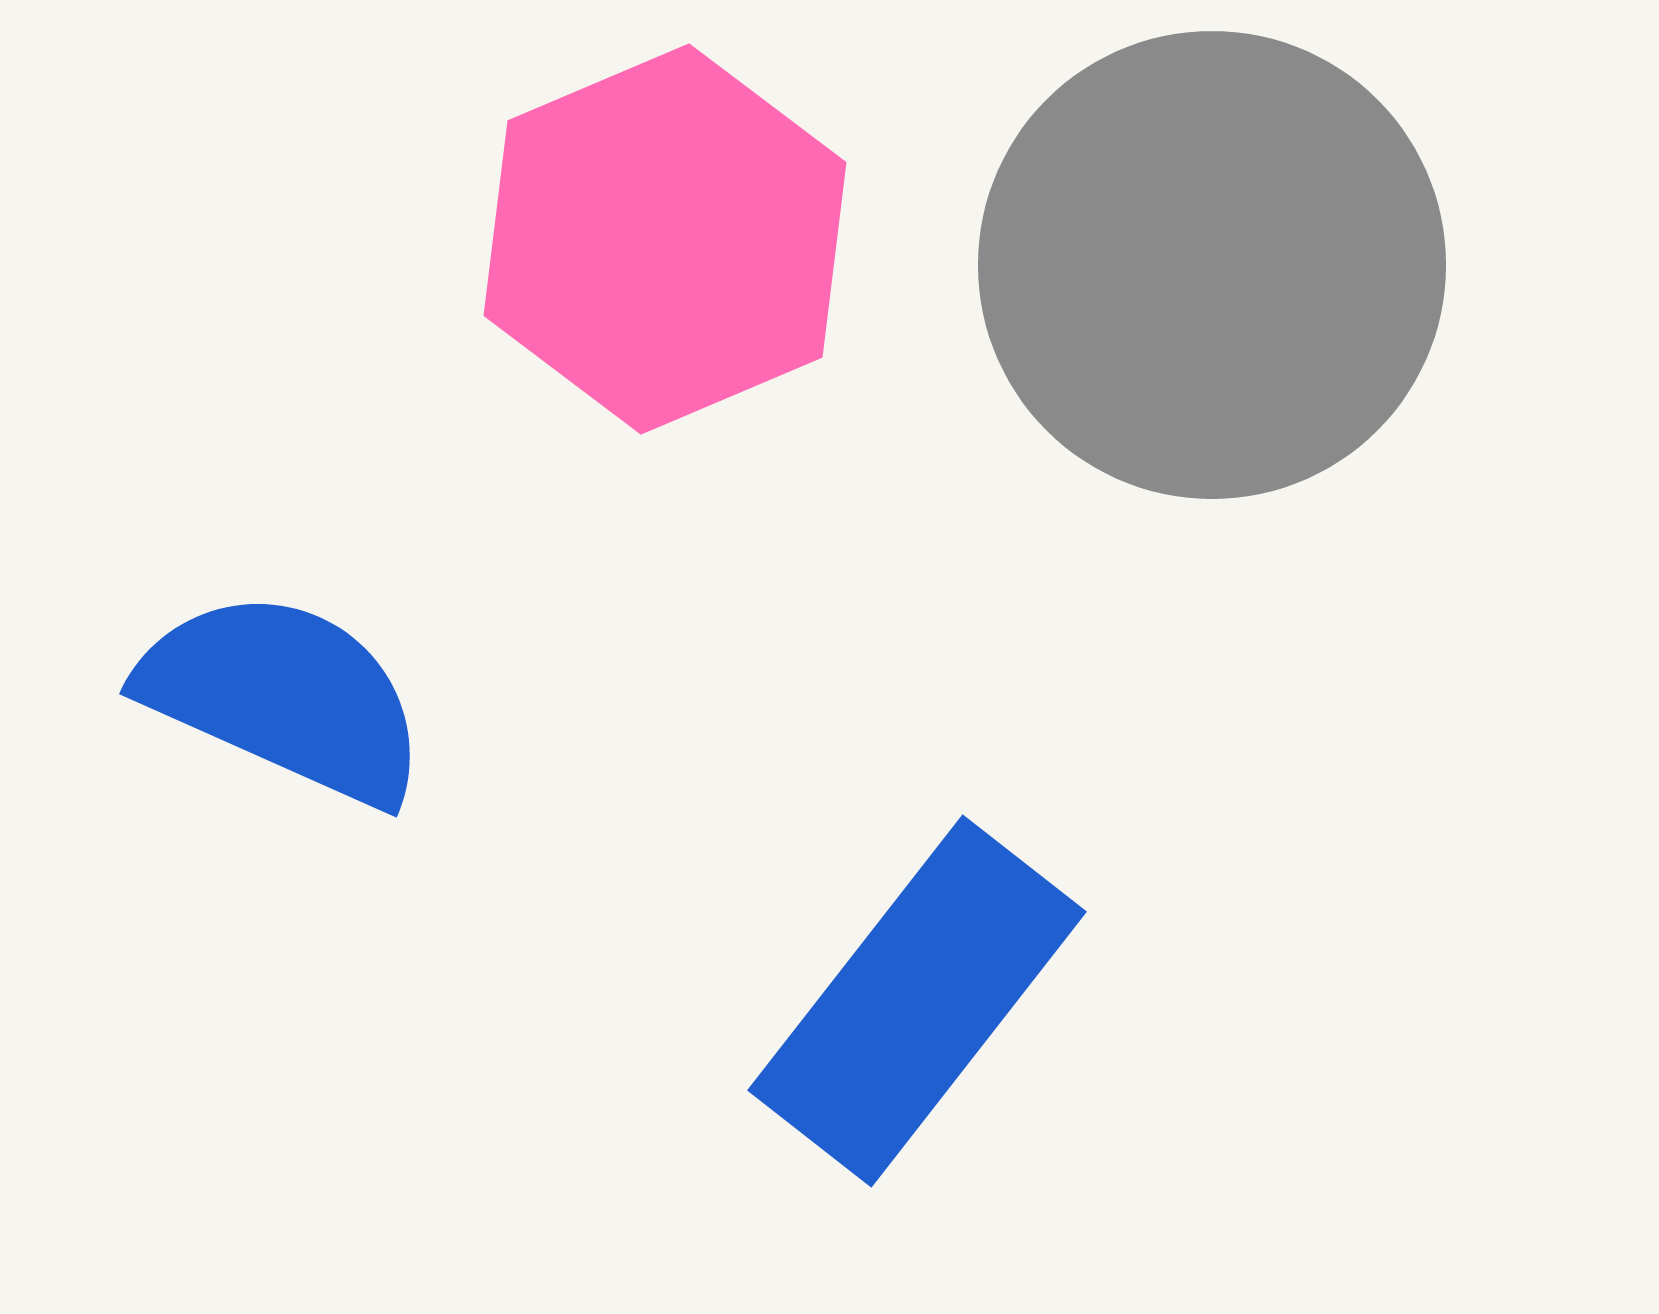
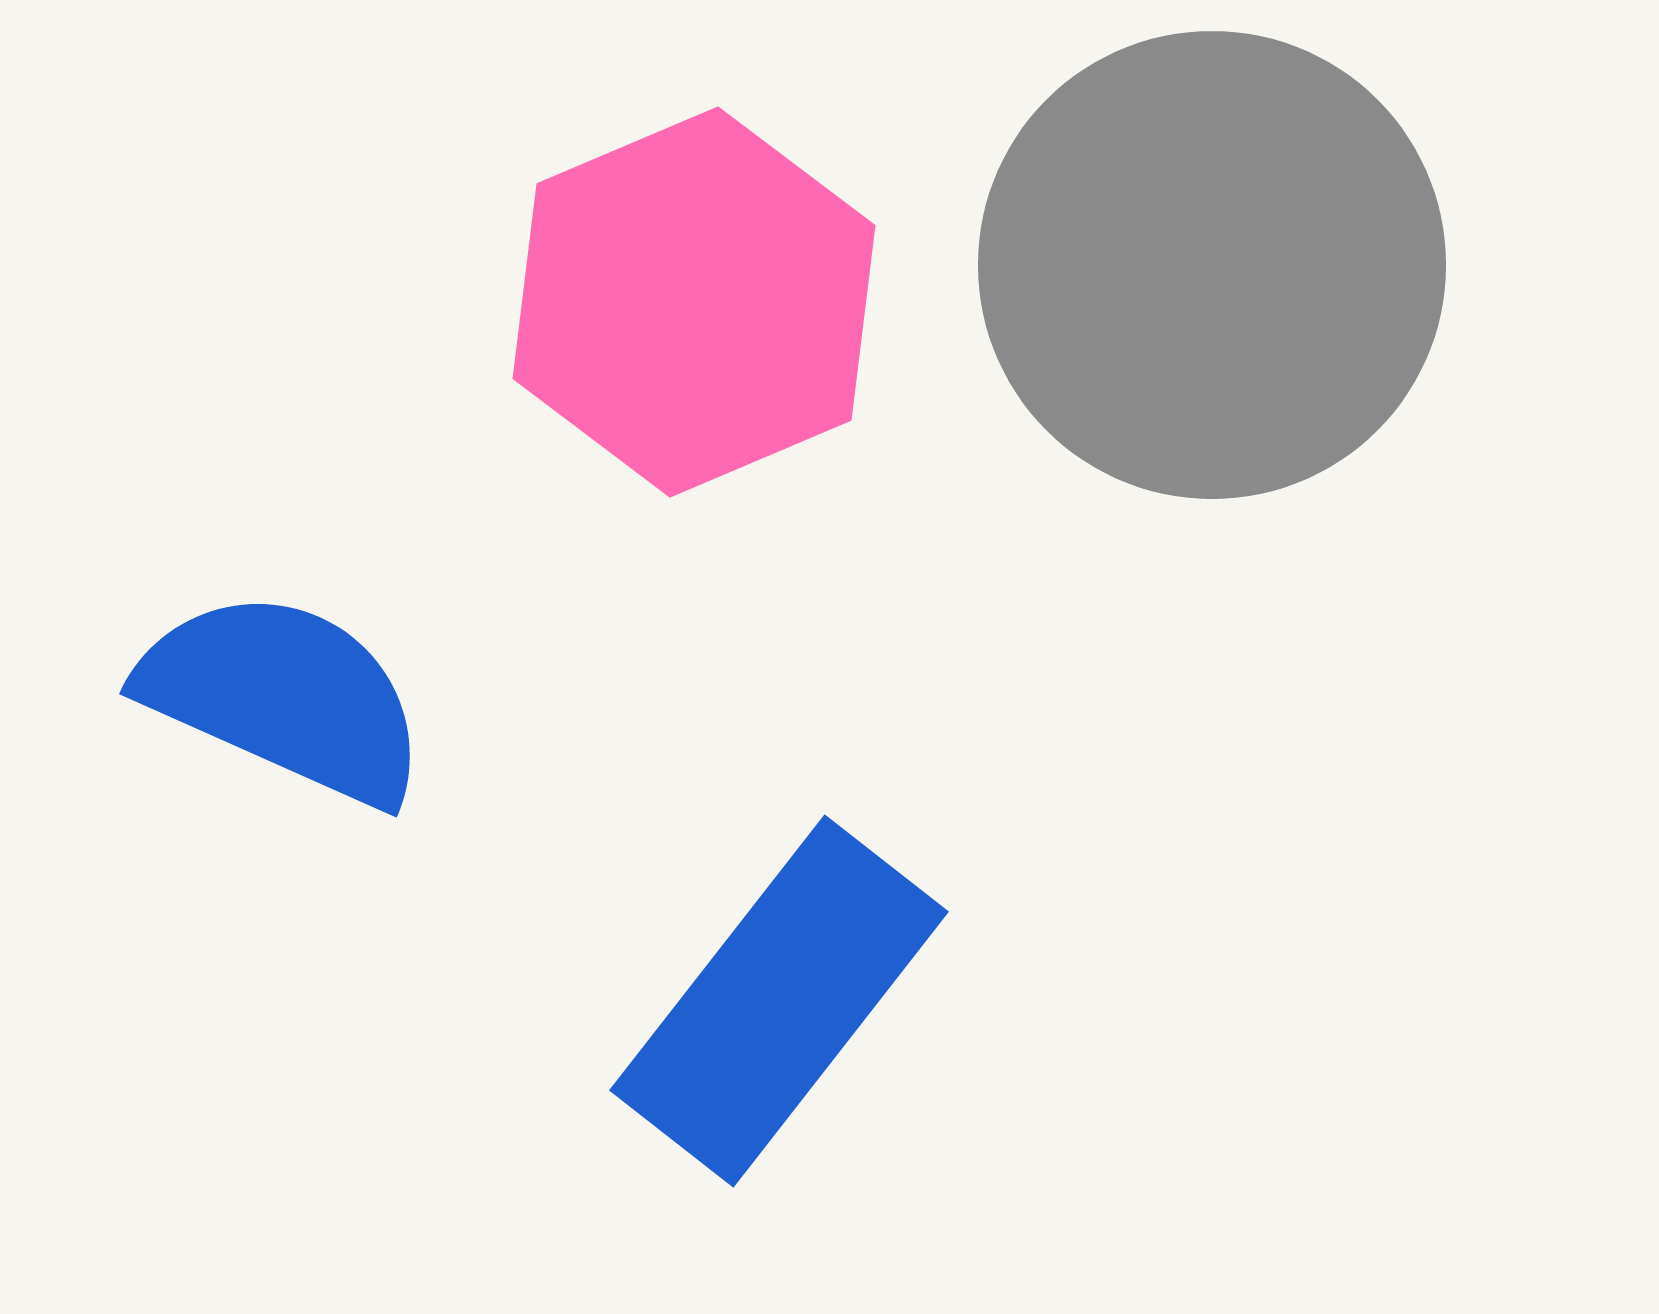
pink hexagon: moved 29 px right, 63 px down
blue rectangle: moved 138 px left
